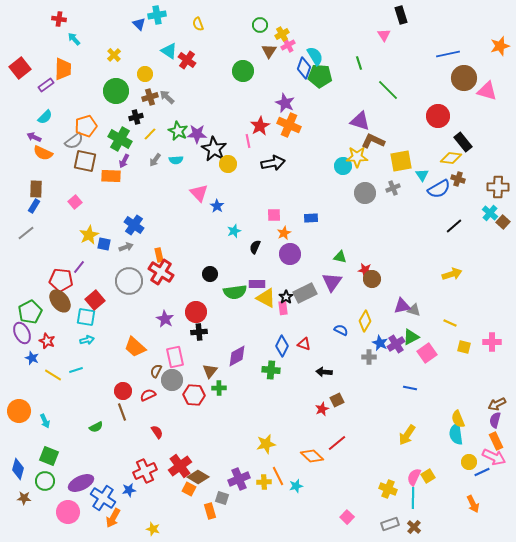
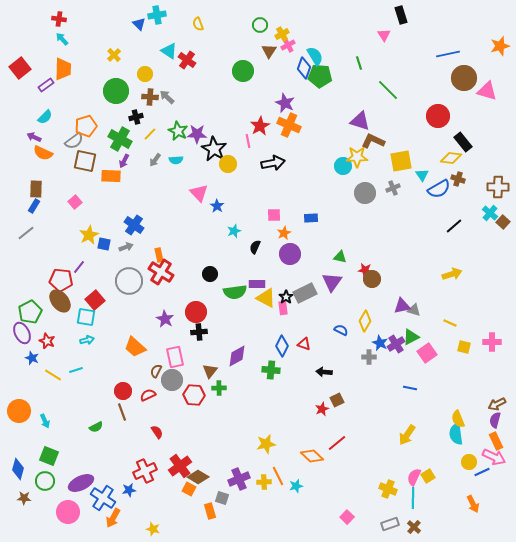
cyan arrow at (74, 39): moved 12 px left
brown cross at (150, 97): rotated 21 degrees clockwise
